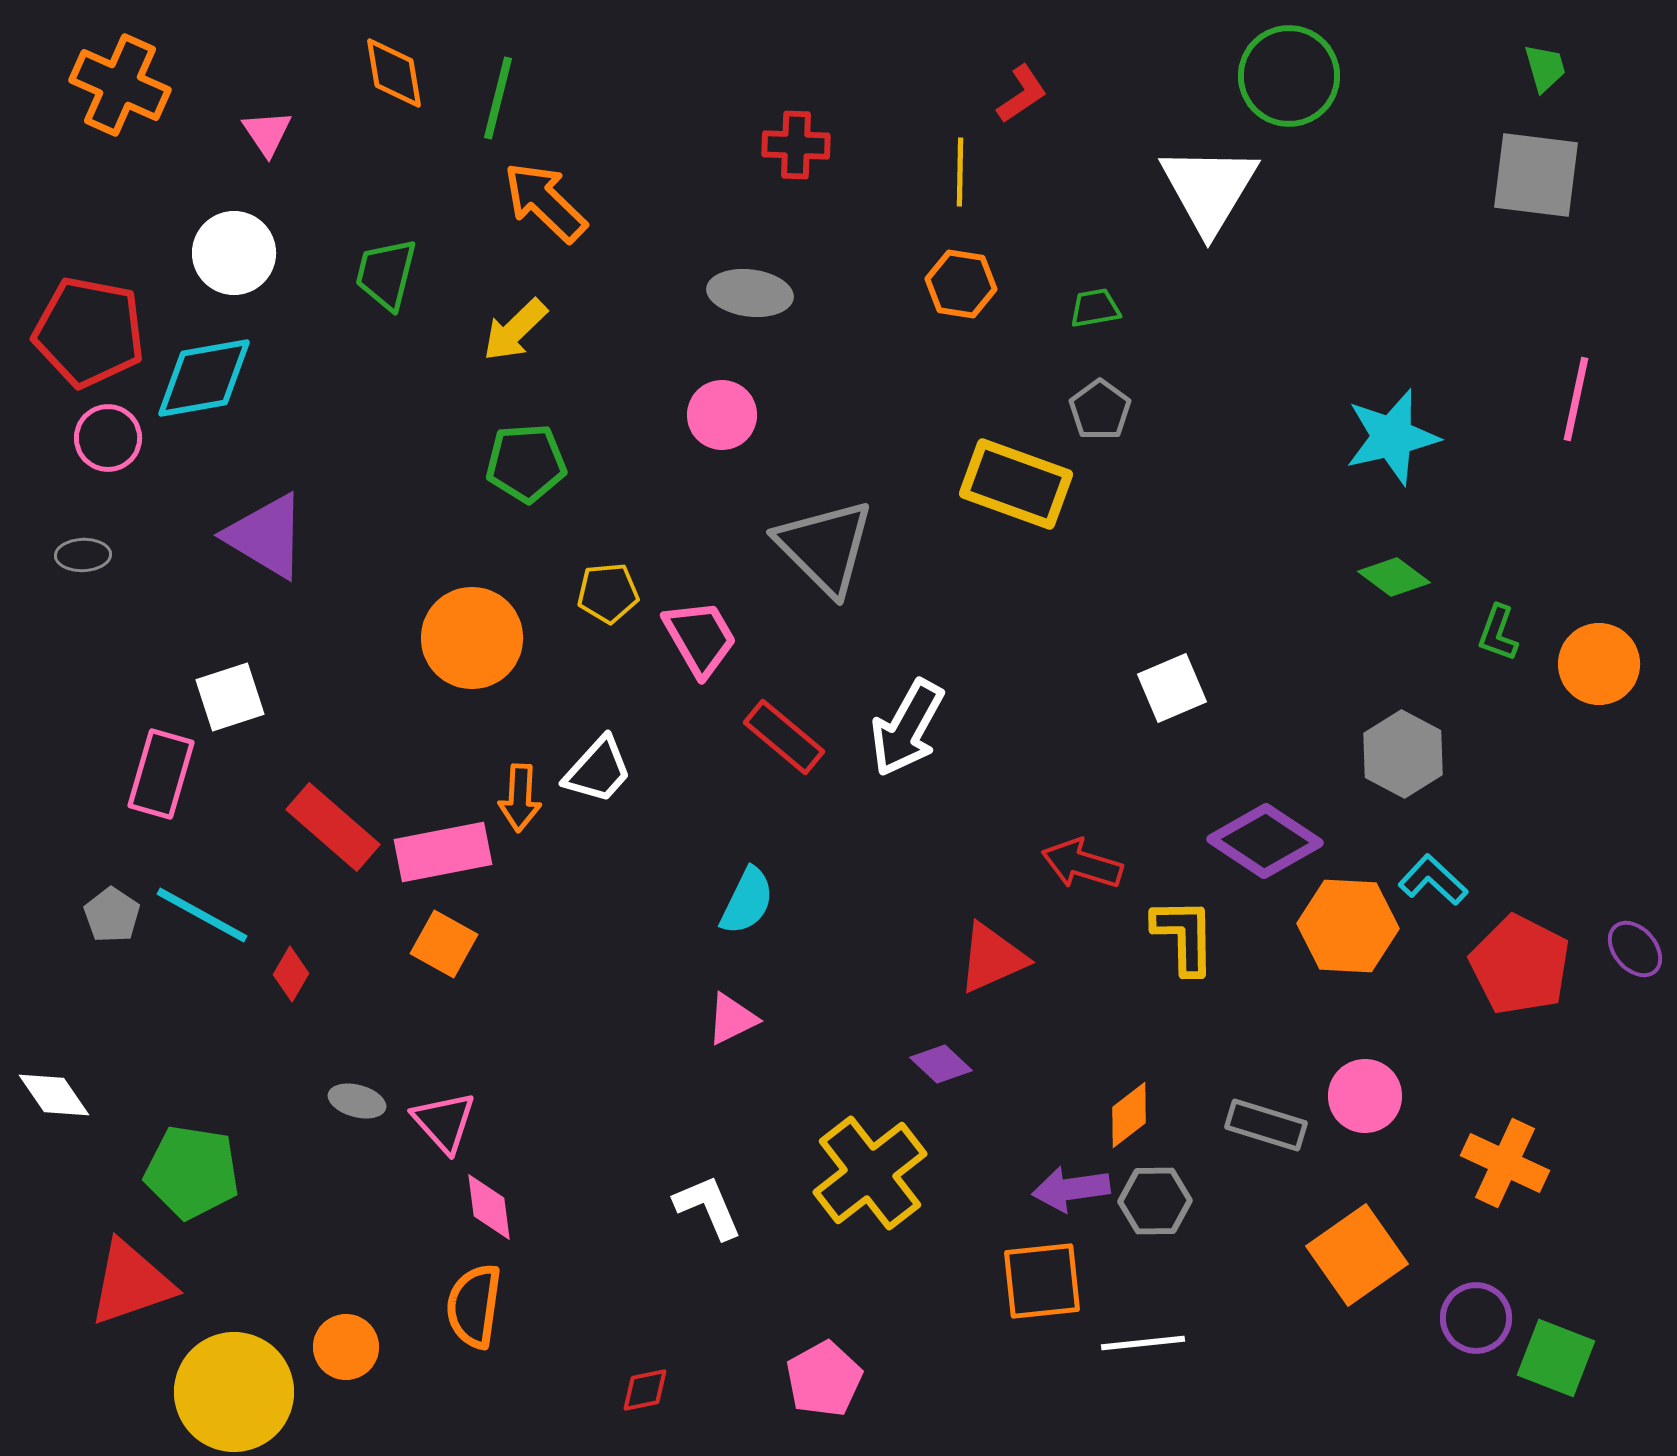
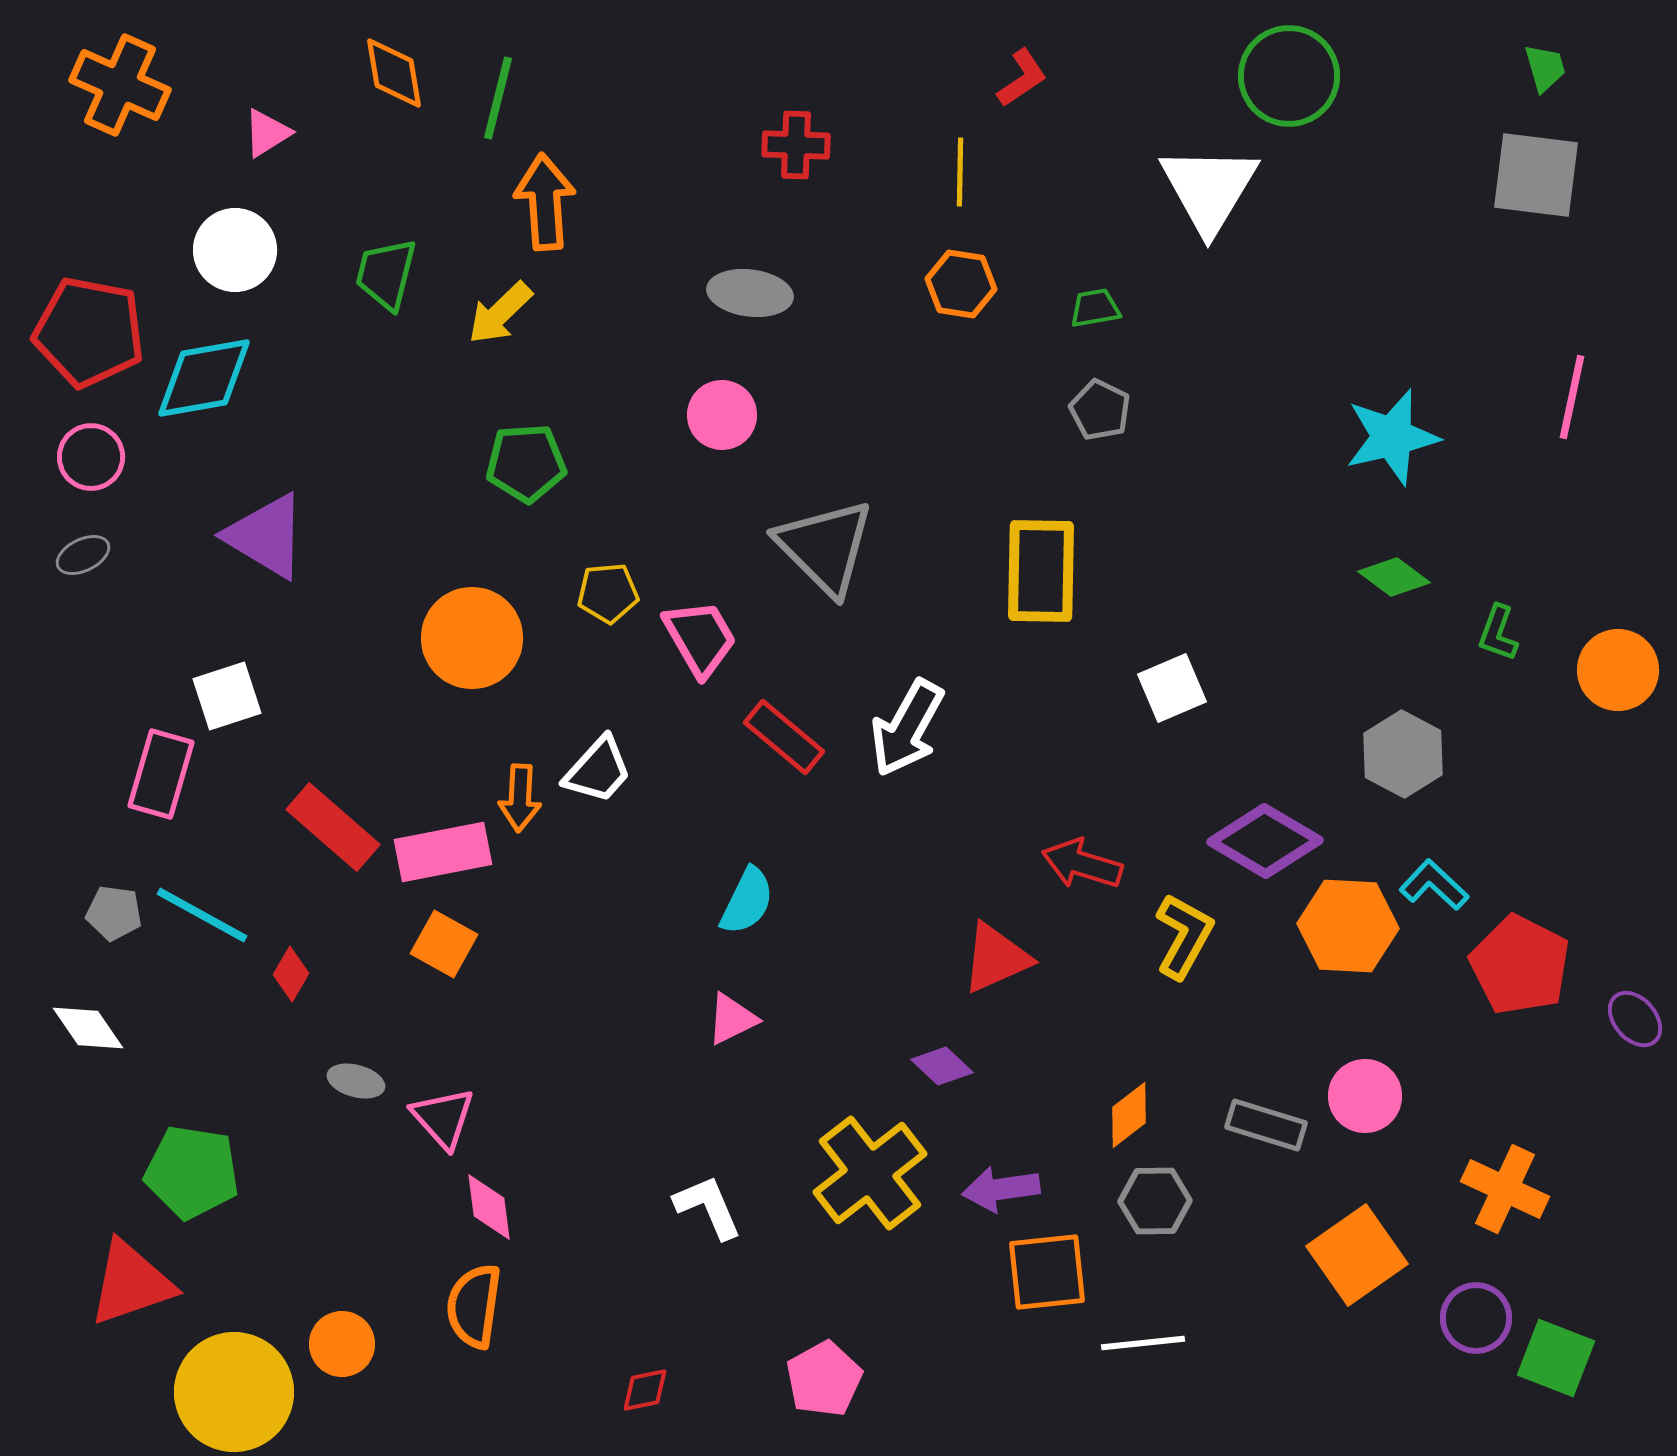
red L-shape at (1022, 94): moved 16 px up
pink triangle at (267, 133): rotated 32 degrees clockwise
orange arrow at (545, 202): rotated 42 degrees clockwise
white circle at (234, 253): moved 1 px right, 3 px up
yellow arrow at (515, 330): moved 15 px left, 17 px up
pink line at (1576, 399): moved 4 px left, 2 px up
gray pentagon at (1100, 410): rotated 10 degrees counterclockwise
pink circle at (108, 438): moved 17 px left, 19 px down
yellow rectangle at (1016, 484): moved 25 px right, 87 px down; rotated 71 degrees clockwise
gray ellipse at (83, 555): rotated 24 degrees counterclockwise
orange circle at (1599, 664): moved 19 px right, 6 px down
white square at (230, 697): moved 3 px left, 1 px up
purple diamond at (1265, 841): rotated 3 degrees counterclockwise
cyan L-shape at (1433, 880): moved 1 px right, 5 px down
gray pentagon at (112, 915): moved 2 px right, 2 px up; rotated 26 degrees counterclockwise
yellow L-shape at (1184, 936): rotated 30 degrees clockwise
purple ellipse at (1635, 949): moved 70 px down
red triangle at (992, 958): moved 4 px right
purple diamond at (941, 1064): moved 1 px right, 2 px down
white diamond at (54, 1095): moved 34 px right, 67 px up
gray ellipse at (357, 1101): moved 1 px left, 20 px up
pink triangle at (444, 1122): moved 1 px left, 4 px up
orange cross at (1505, 1163): moved 26 px down
purple arrow at (1071, 1189): moved 70 px left
orange square at (1042, 1281): moved 5 px right, 9 px up
orange circle at (346, 1347): moved 4 px left, 3 px up
